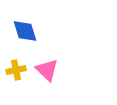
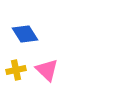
blue diamond: moved 3 px down; rotated 16 degrees counterclockwise
